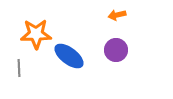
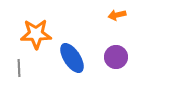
purple circle: moved 7 px down
blue ellipse: moved 3 px right, 2 px down; rotated 20 degrees clockwise
